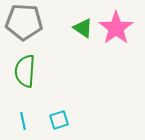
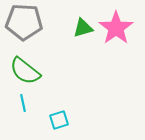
green triangle: rotated 50 degrees counterclockwise
green semicircle: rotated 56 degrees counterclockwise
cyan line: moved 18 px up
